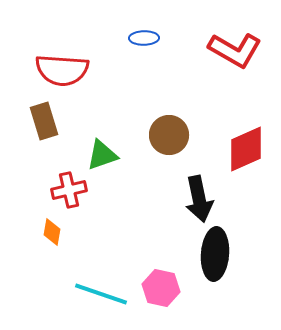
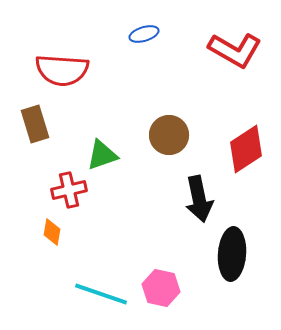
blue ellipse: moved 4 px up; rotated 16 degrees counterclockwise
brown rectangle: moved 9 px left, 3 px down
red diamond: rotated 9 degrees counterclockwise
black ellipse: moved 17 px right
